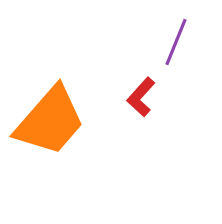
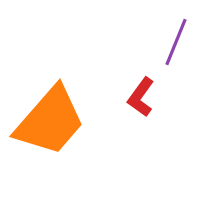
red L-shape: rotated 6 degrees counterclockwise
